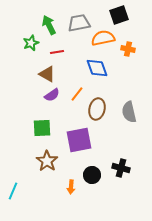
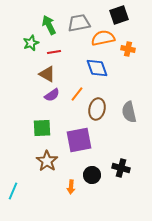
red line: moved 3 px left
